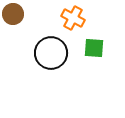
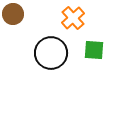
orange cross: rotated 20 degrees clockwise
green square: moved 2 px down
